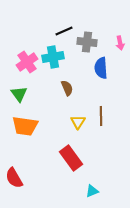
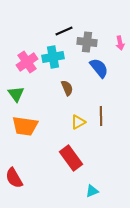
blue semicircle: moved 2 px left; rotated 145 degrees clockwise
green triangle: moved 3 px left
yellow triangle: rotated 28 degrees clockwise
